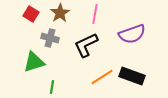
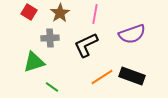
red square: moved 2 px left, 2 px up
gray cross: rotated 18 degrees counterclockwise
green line: rotated 64 degrees counterclockwise
